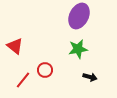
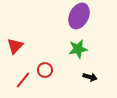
red triangle: rotated 36 degrees clockwise
